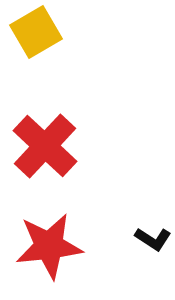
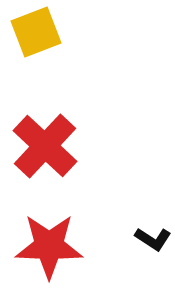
yellow square: rotated 9 degrees clockwise
red star: rotated 8 degrees clockwise
